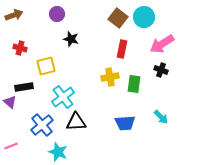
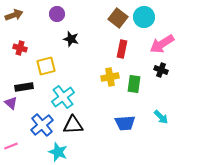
purple triangle: moved 1 px right, 1 px down
black triangle: moved 3 px left, 3 px down
